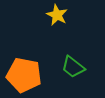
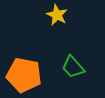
green trapezoid: rotated 10 degrees clockwise
